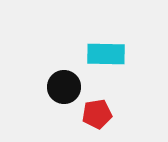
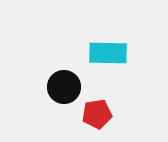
cyan rectangle: moved 2 px right, 1 px up
